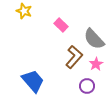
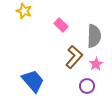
gray semicircle: moved 3 px up; rotated 135 degrees counterclockwise
